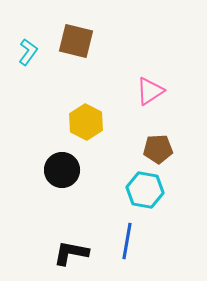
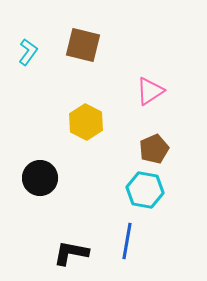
brown square: moved 7 px right, 4 px down
brown pentagon: moved 4 px left; rotated 20 degrees counterclockwise
black circle: moved 22 px left, 8 px down
